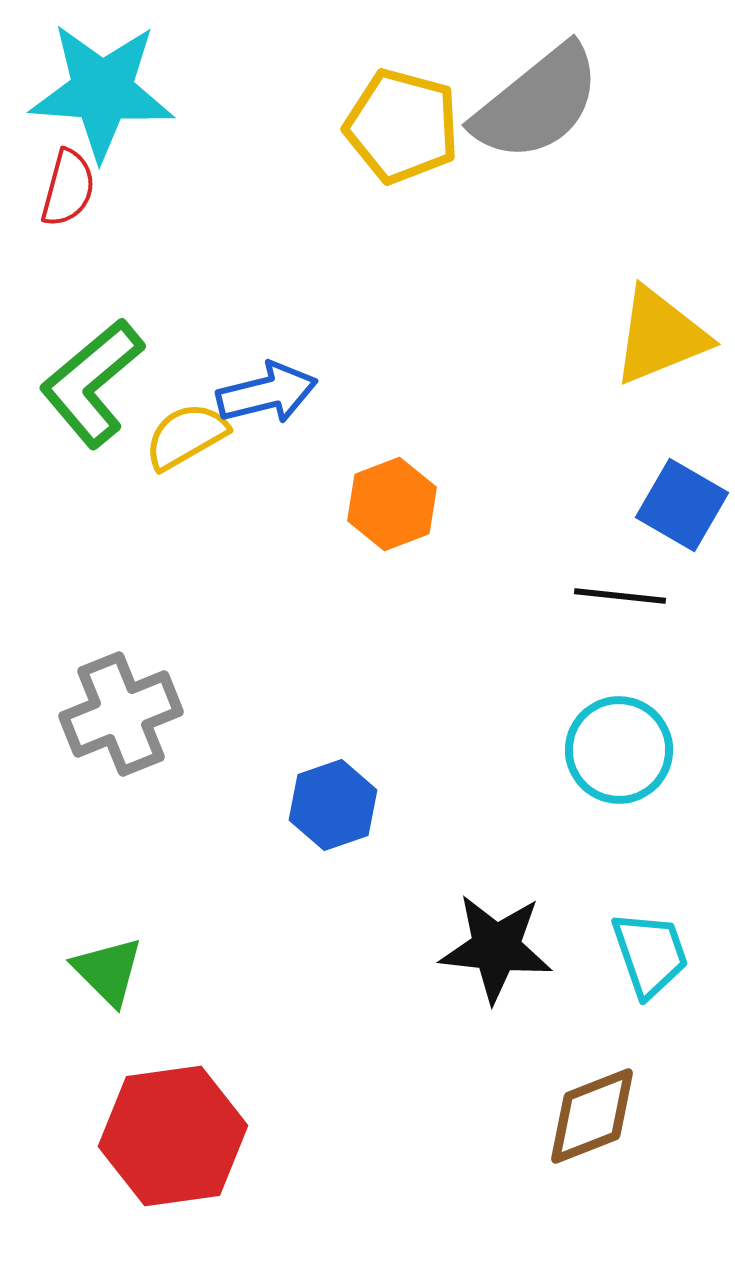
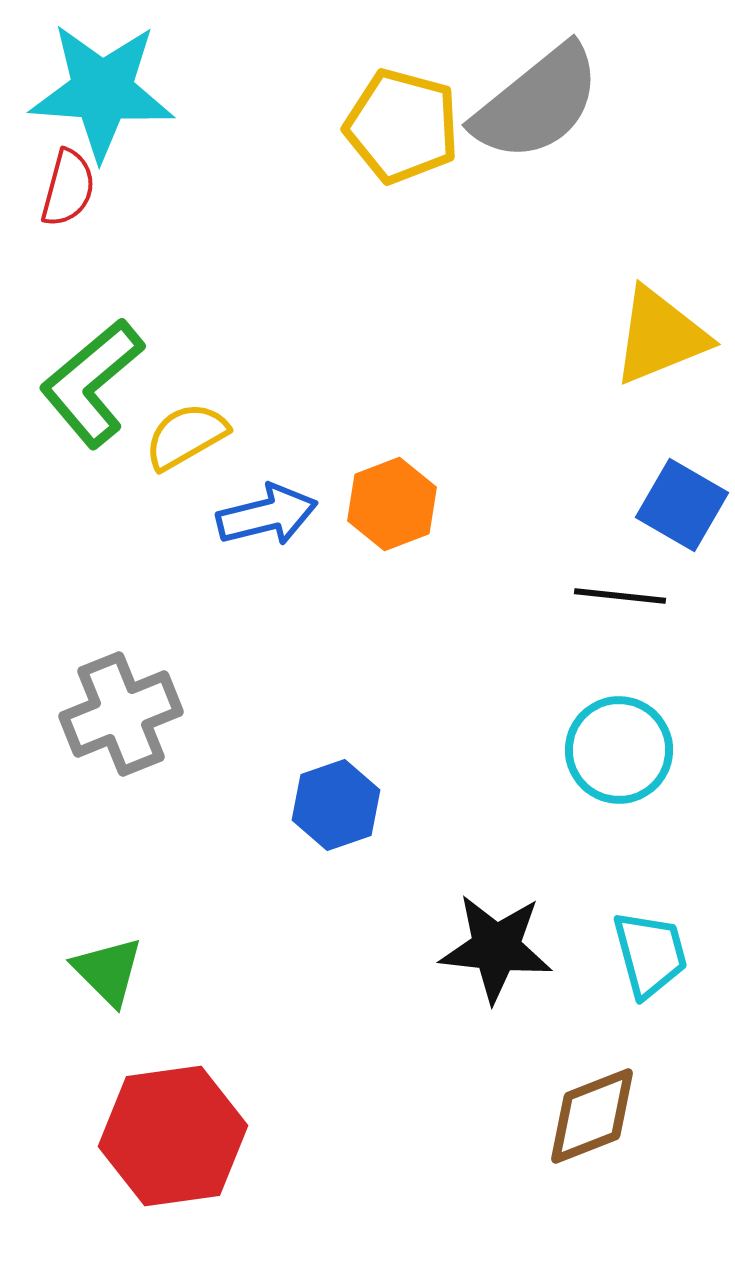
blue arrow: moved 122 px down
blue hexagon: moved 3 px right
cyan trapezoid: rotated 4 degrees clockwise
